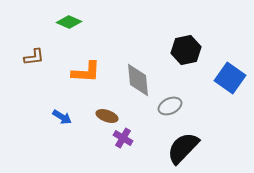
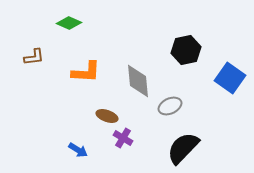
green diamond: moved 1 px down
gray diamond: moved 1 px down
blue arrow: moved 16 px right, 33 px down
